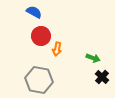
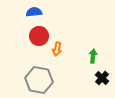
blue semicircle: rotated 35 degrees counterclockwise
red circle: moved 2 px left
green arrow: moved 2 px up; rotated 104 degrees counterclockwise
black cross: moved 1 px down
